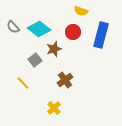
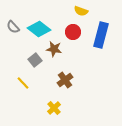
brown star: rotated 28 degrees clockwise
